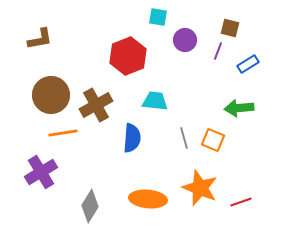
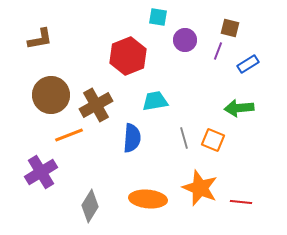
cyan trapezoid: rotated 16 degrees counterclockwise
orange line: moved 6 px right, 2 px down; rotated 12 degrees counterclockwise
red line: rotated 25 degrees clockwise
